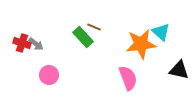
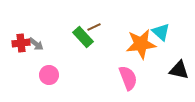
brown line: rotated 48 degrees counterclockwise
red cross: moved 1 px left; rotated 24 degrees counterclockwise
